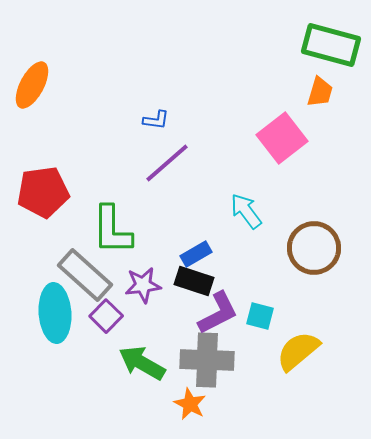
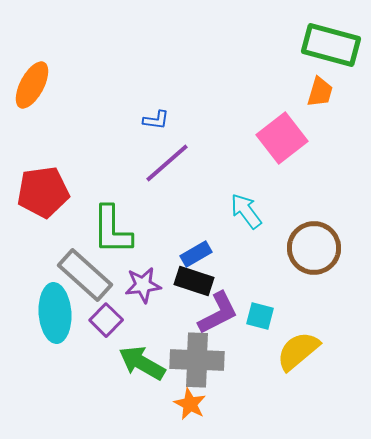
purple square: moved 4 px down
gray cross: moved 10 px left
